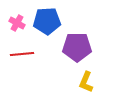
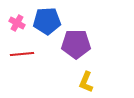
purple pentagon: moved 1 px left, 3 px up
